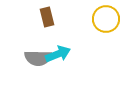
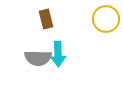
brown rectangle: moved 1 px left, 2 px down
cyan arrow: rotated 110 degrees clockwise
